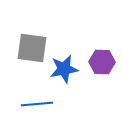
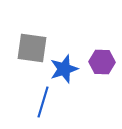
blue star: rotated 8 degrees counterclockwise
blue line: moved 6 px right, 2 px up; rotated 68 degrees counterclockwise
